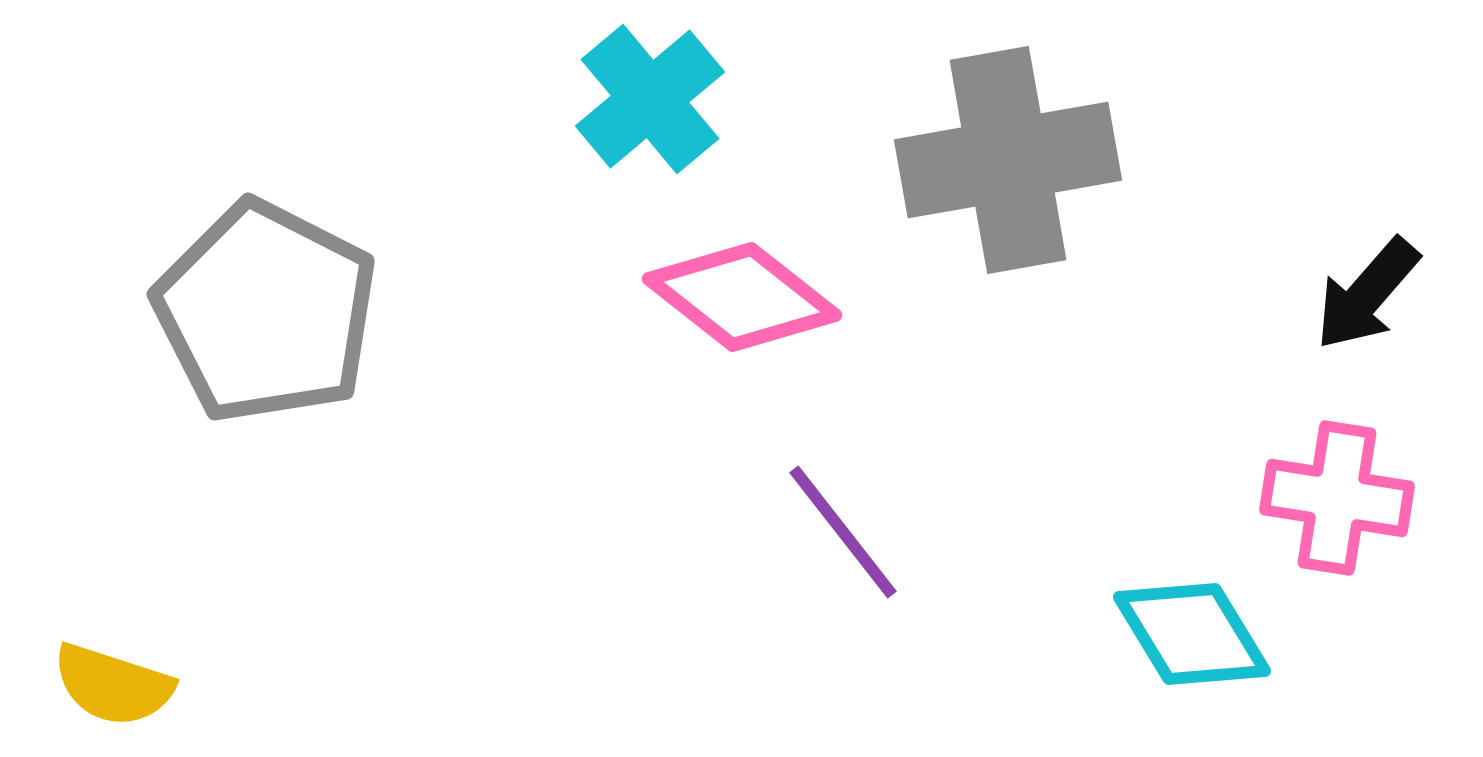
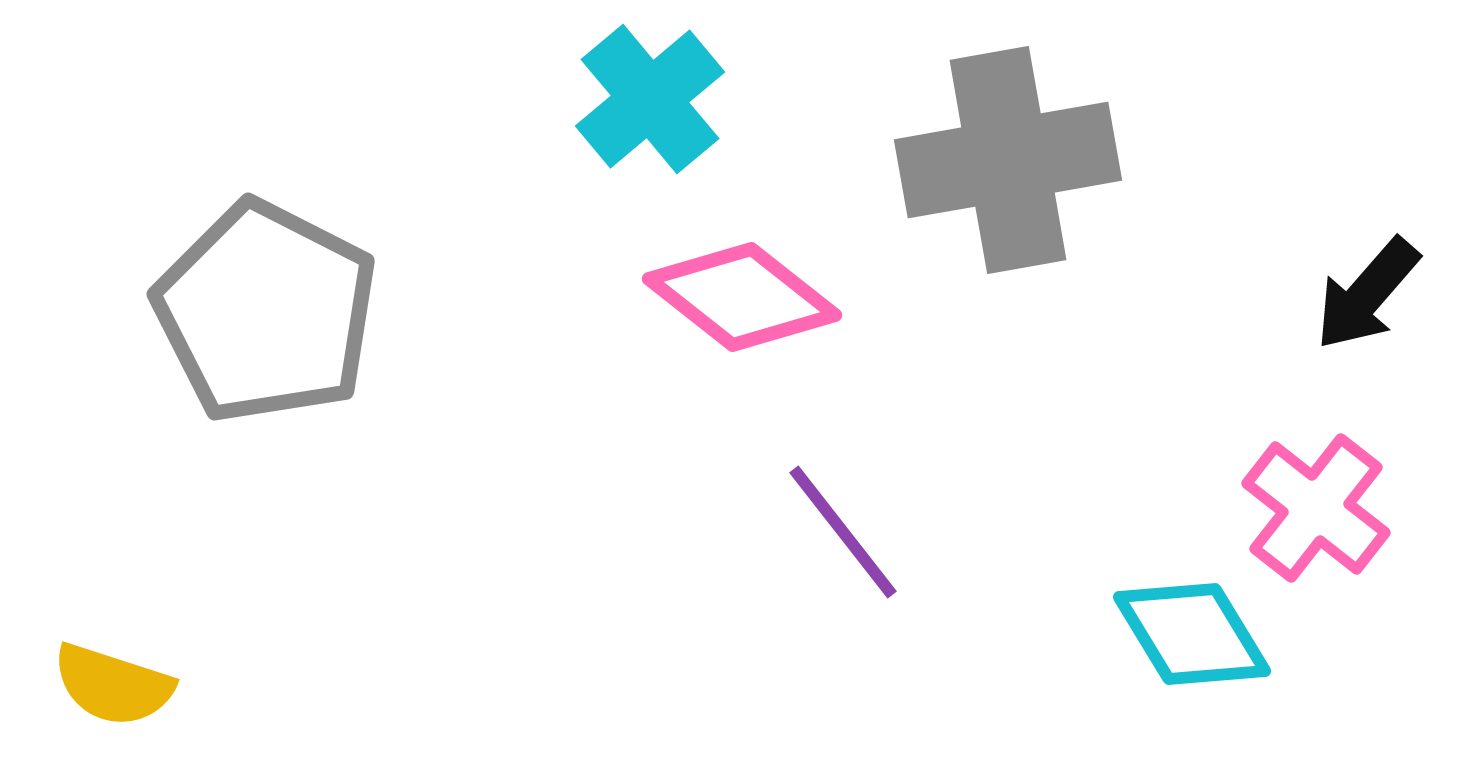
pink cross: moved 21 px left, 10 px down; rotated 29 degrees clockwise
